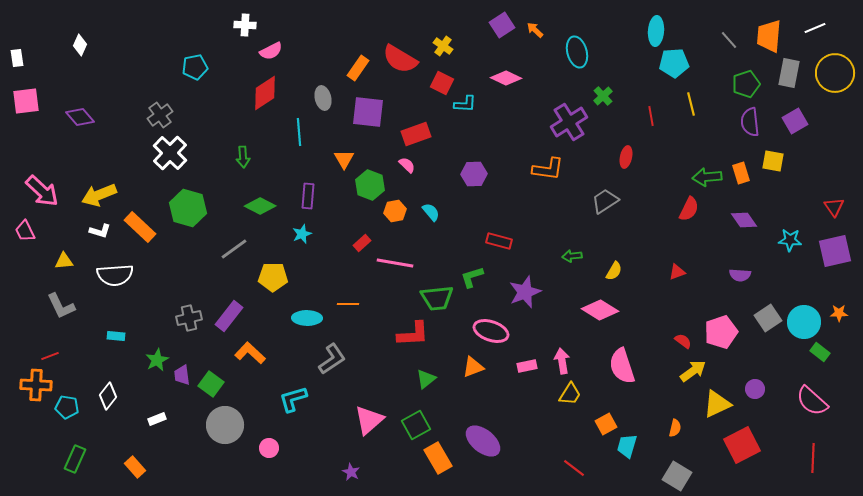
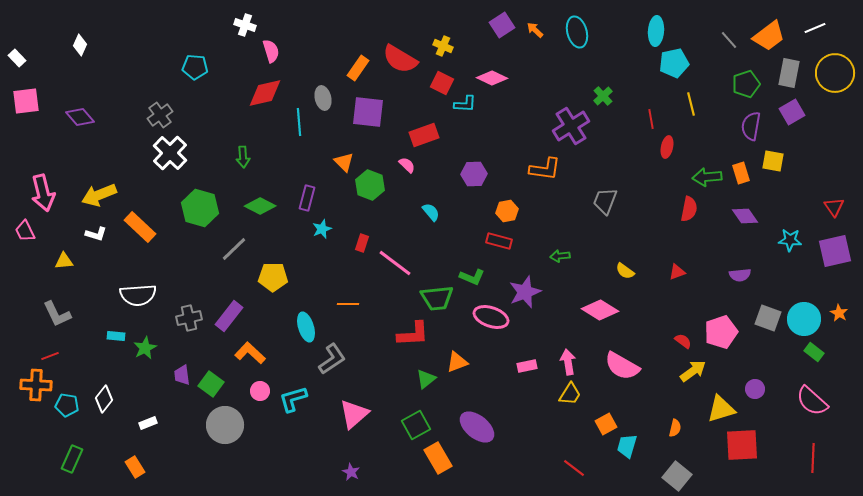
white cross at (245, 25): rotated 15 degrees clockwise
orange trapezoid at (769, 36): rotated 132 degrees counterclockwise
yellow cross at (443, 46): rotated 12 degrees counterclockwise
pink semicircle at (271, 51): rotated 80 degrees counterclockwise
cyan ellipse at (577, 52): moved 20 px up
white rectangle at (17, 58): rotated 36 degrees counterclockwise
cyan pentagon at (674, 63): rotated 8 degrees counterclockwise
cyan pentagon at (195, 67): rotated 15 degrees clockwise
pink diamond at (506, 78): moved 14 px left
red diamond at (265, 93): rotated 21 degrees clockwise
red line at (651, 116): moved 3 px down
purple square at (795, 121): moved 3 px left, 9 px up
purple cross at (569, 122): moved 2 px right, 4 px down
purple semicircle at (750, 122): moved 1 px right, 4 px down; rotated 16 degrees clockwise
cyan line at (299, 132): moved 10 px up
red rectangle at (416, 134): moved 8 px right, 1 px down
red ellipse at (626, 157): moved 41 px right, 10 px up
orange triangle at (344, 159): moved 3 px down; rotated 15 degrees counterclockwise
orange L-shape at (548, 169): moved 3 px left
pink arrow at (42, 191): moved 1 px right, 2 px down; rotated 33 degrees clockwise
purple rectangle at (308, 196): moved 1 px left, 2 px down; rotated 10 degrees clockwise
gray trapezoid at (605, 201): rotated 36 degrees counterclockwise
green hexagon at (188, 208): moved 12 px right
red semicircle at (689, 209): rotated 15 degrees counterclockwise
orange hexagon at (395, 211): moved 112 px right
purple diamond at (744, 220): moved 1 px right, 4 px up
white L-shape at (100, 231): moved 4 px left, 3 px down
cyan star at (302, 234): moved 20 px right, 5 px up
red rectangle at (362, 243): rotated 30 degrees counterclockwise
gray line at (234, 249): rotated 8 degrees counterclockwise
green arrow at (572, 256): moved 12 px left
pink line at (395, 263): rotated 27 degrees clockwise
yellow semicircle at (614, 271): moved 11 px right; rotated 96 degrees clockwise
white semicircle at (115, 275): moved 23 px right, 20 px down
purple semicircle at (740, 275): rotated 10 degrees counterclockwise
green L-shape at (472, 277): rotated 140 degrees counterclockwise
gray L-shape at (61, 306): moved 4 px left, 8 px down
orange star at (839, 313): rotated 30 degrees clockwise
cyan ellipse at (307, 318): moved 1 px left, 9 px down; rotated 72 degrees clockwise
gray square at (768, 318): rotated 36 degrees counterclockwise
cyan circle at (804, 322): moved 3 px up
pink ellipse at (491, 331): moved 14 px up
green rectangle at (820, 352): moved 6 px left
green star at (157, 360): moved 12 px left, 12 px up
pink arrow at (562, 361): moved 6 px right, 1 px down
pink semicircle at (622, 366): rotated 42 degrees counterclockwise
orange triangle at (473, 367): moved 16 px left, 5 px up
white diamond at (108, 396): moved 4 px left, 3 px down
yellow triangle at (717, 404): moved 4 px right, 5 px down; rotated 8 degrees clockwise
cyan pentagon at (67, 407): moved 2 px up
white rectangle at (157, 419): moved 9 px left, 4 px down
pink triangle at (369, 420): moved 15 px left, 6 px up
purple ellipse at (483, 441): moved 6 px left, 14 px up
red square at (742, 445): rotated 24 degrees clockwise
pink circle at (269, 448): moved 9 px left, 57 px up
green rectangle at (75, 459): moved 3 px left
orange rectangle at (135, 467): rotated 10 degrees clockwise
gray square at (677, 476): rotated 8 degrees clockwise
